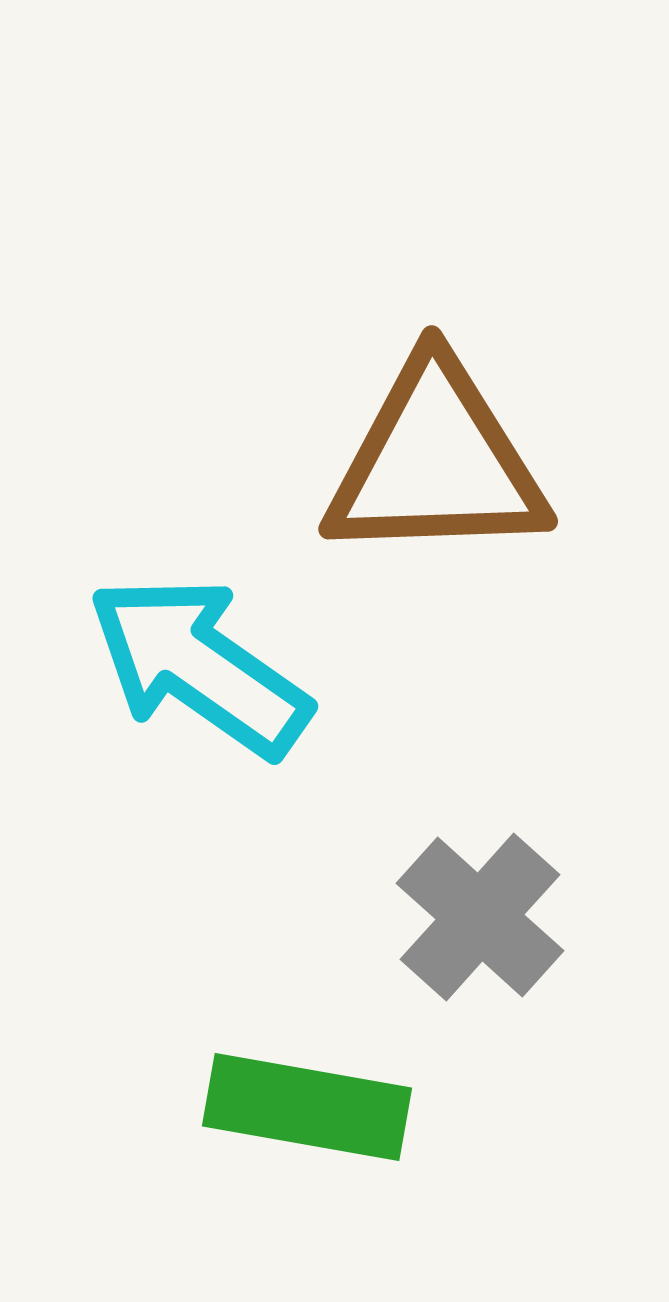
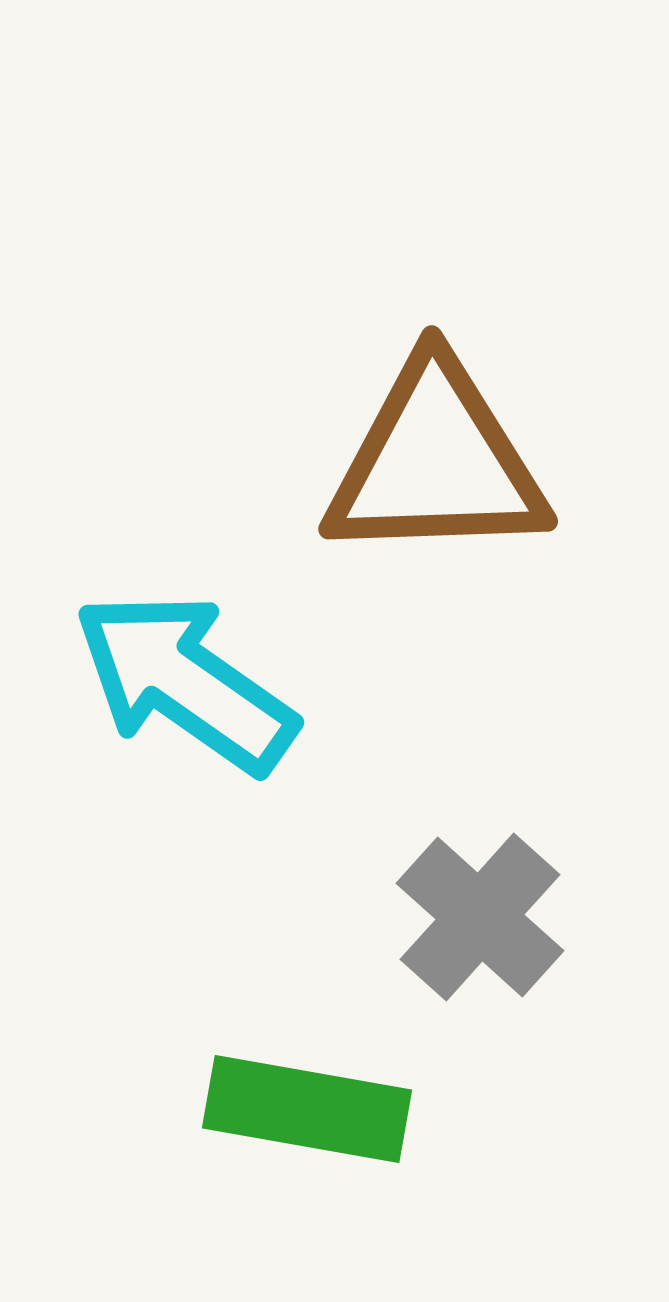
cyan arrow: moved 14 px left, 16 px down
green rectangle: moved 2 px down
